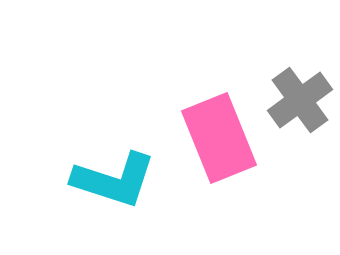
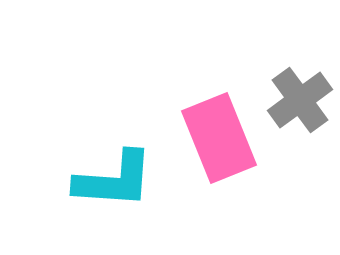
cyan L-shape: rotated 14 degrees counterclockwise
